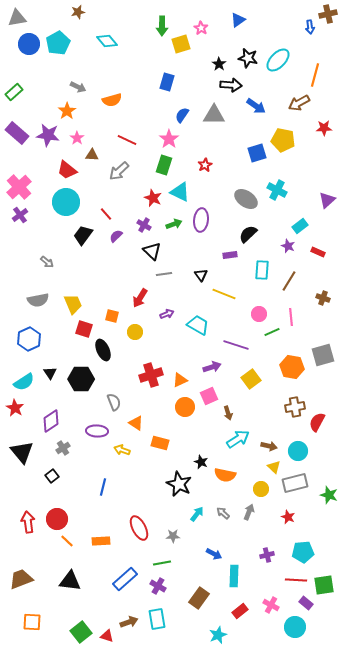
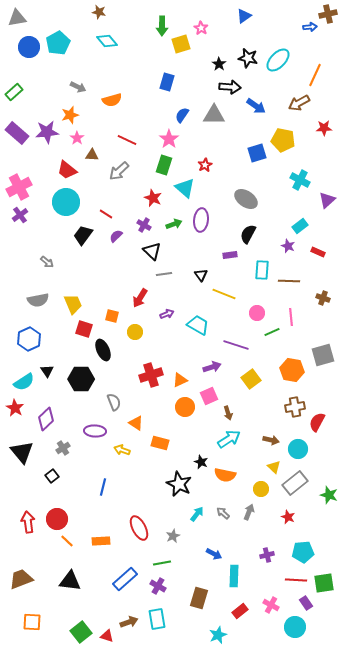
brown star at (78, 12): moved 21 px right; rotated 24 degrees clockwise
blue triangle at (238, 20): moved 6 px right, 4 px up
blue arrow at (310, 27): rotated 88 degrees counterclockwise
blue circle at (29, 44): moved 3 px down
orange line at (315, 75): rotated 10 degrees clockwise
black arrow at (231, 85): moved 1 px left, 2 px down
orange star at (67, 111): moved 3 px right, 4 px down; rotated 18 degrees clockwise
purple star at (48, 135): moved 1 px left, 3 px up; rotated 15 degrees counterclockwise
pink cross at (19, 187): rotated 15 degrees clockwise
cyan cross at (277, 190): moved 23 px right, 10 px up
cyan triangle at (180, 192): moved 5 px right, 4 px up; rotated 15 degrees clockwise
red line at (106, 214): rotated 16 degrees counterclockwise
black semicircle at (248, 234): rotated 18 degrees counterclockwise
brown line at (289, 281): rotated 60 degrees clockwise
pink circle at (259, 314): moved 2 px left, 1 px up
orange hexagon at (292, 367): moved 3 px down
black triangle at (50, 373): moved 3 px left, 2 px up
purple diamond at (51, 421): moved 5 px left, 2 px up; rotated 10 degrees counterclockwise
purple ellipse at (97, 431): moved 2 px left
cyan arrow at (238, 439): moved 9 px left
brown arrow at (269, 446): moved 2 px right, 6 px up
cyan circle at (298, 451): moved 2 px up
gray rectangle at (295, 483): rotated 25 degrees counterclockwise
gray star at (173, 536): rotated 24 degrees counterclockwise
green square at (324, 585): moved 2 px up
brown rectangle at (199, 598): rotated 20 degrees counterclockwise
purple rectangle at (306, 603): rotated 16 degrees clockwise
